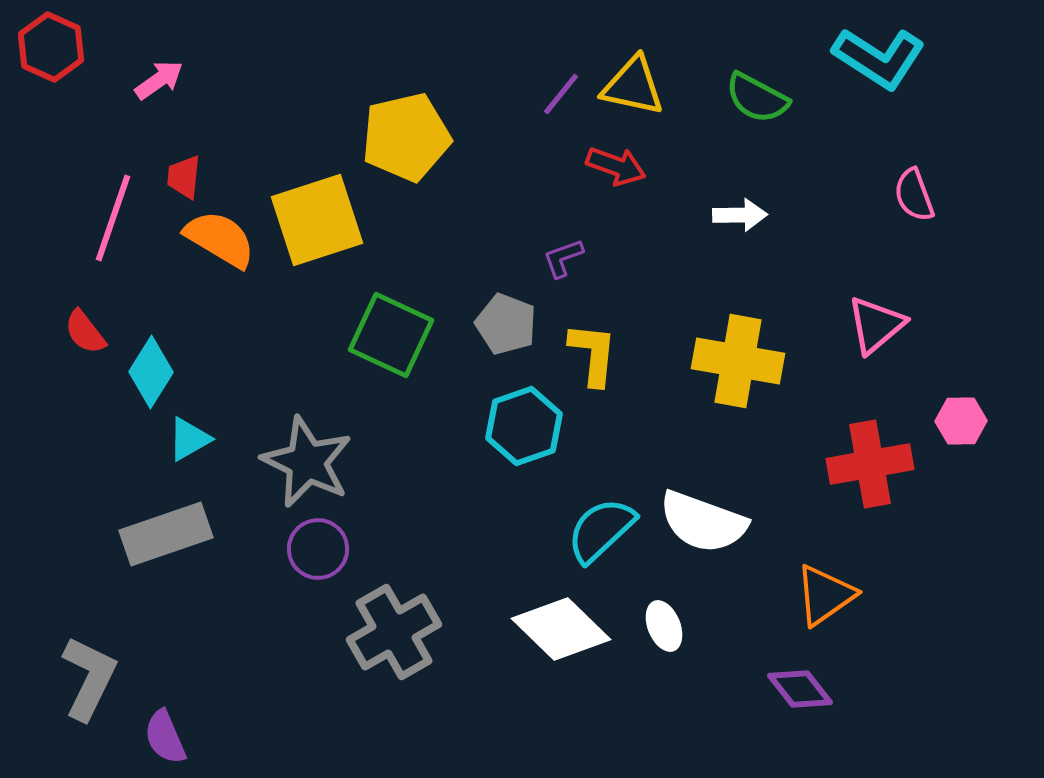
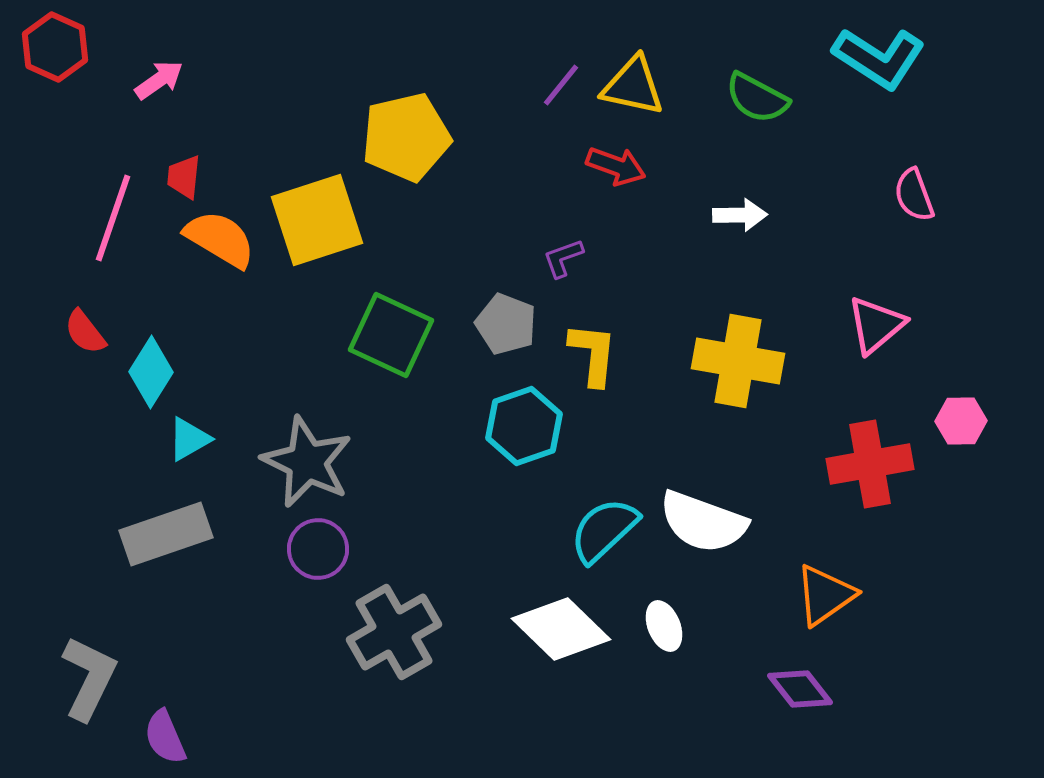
red hexagon: moved 4 px right
purple line: moved 9 px up
cyan semicircle: moved 3 px right
